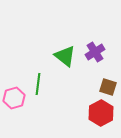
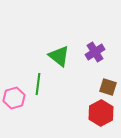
green triangle: moved 6 px left
